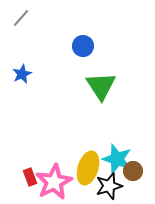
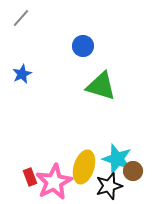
green triangle: rotated 40 degrees counterclockwise
yellow ellipse: moved 4 px left, 1 px up
